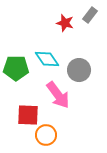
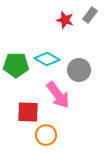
red star: moved 3 px up
cyan diamond: rotated 25 degrees counterclockwise
green pentagon: moved 3 px up
red square: moved 3 px up
